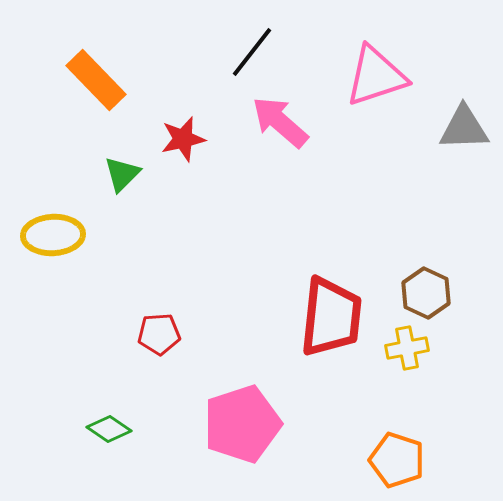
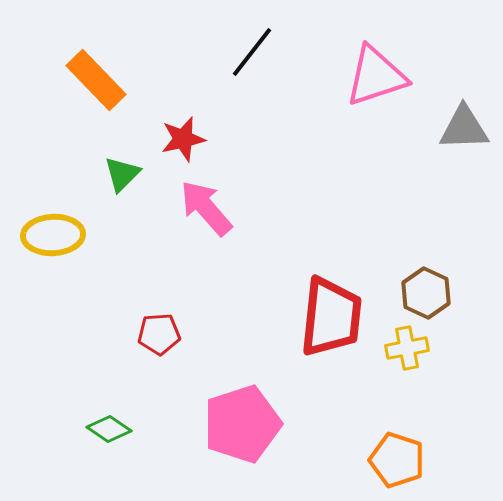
pink arrow: moved 74 px left, 86 px down; rotated 8 degrees clockwise
